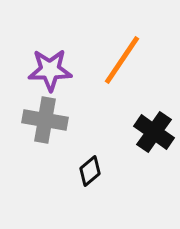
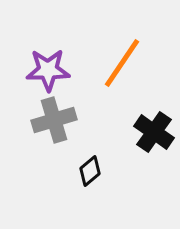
orange line: moved 3 px down
purple star: moved 2 px left
gray cross: moved 9 px right; rotated 27 degrees counterclockwise
